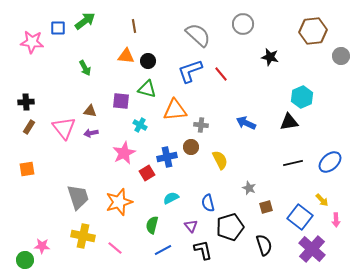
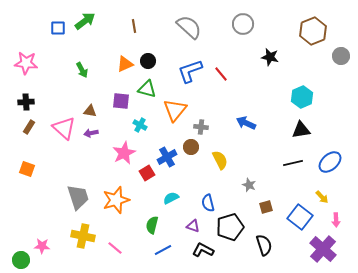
brown hexagon at (313, 31): rotated 16 degrees counterclockwise
gray semicircle at (198, 35): moved 9 px left, 8 px up
pink star at (32, 42): moved 6 px left, 21 px down
orange triangle at (126, 56): moved 1 px left, 8 px down; rotated 30 degrees counterclockwise
green arrow at (85, 68): moved 3 px left, 2 px down
orange triangle at (175, 110): rotated 45 degrees counterclockwise
black triangle at (289, 122): moved 12 px right, 8 px down
gray cross at (201, 125): moved 2 px down
pink triangle at (64, 128): rotated 10 degrees counterclockwise
blue cross at (167, 157): rotated 18 degrees counterclockwise
orange square at (27, 169): rotated 28 degrees clockwise
gray star at (249, 188): moved 3 px up
yellow arrow at (322, 200): moved 3 px up
orange star at (119, 202): moved 3 px left, 2 px up
purple triangle at (191, 226): moved 2 px right; rotated 32 degrees counterclockwise
purple cross at (312, 249): moved 11 px right
black L-shape at (203, 250): rotated 50 degrees counterclockwise
green circle at (25, 260): moved 4 px left
